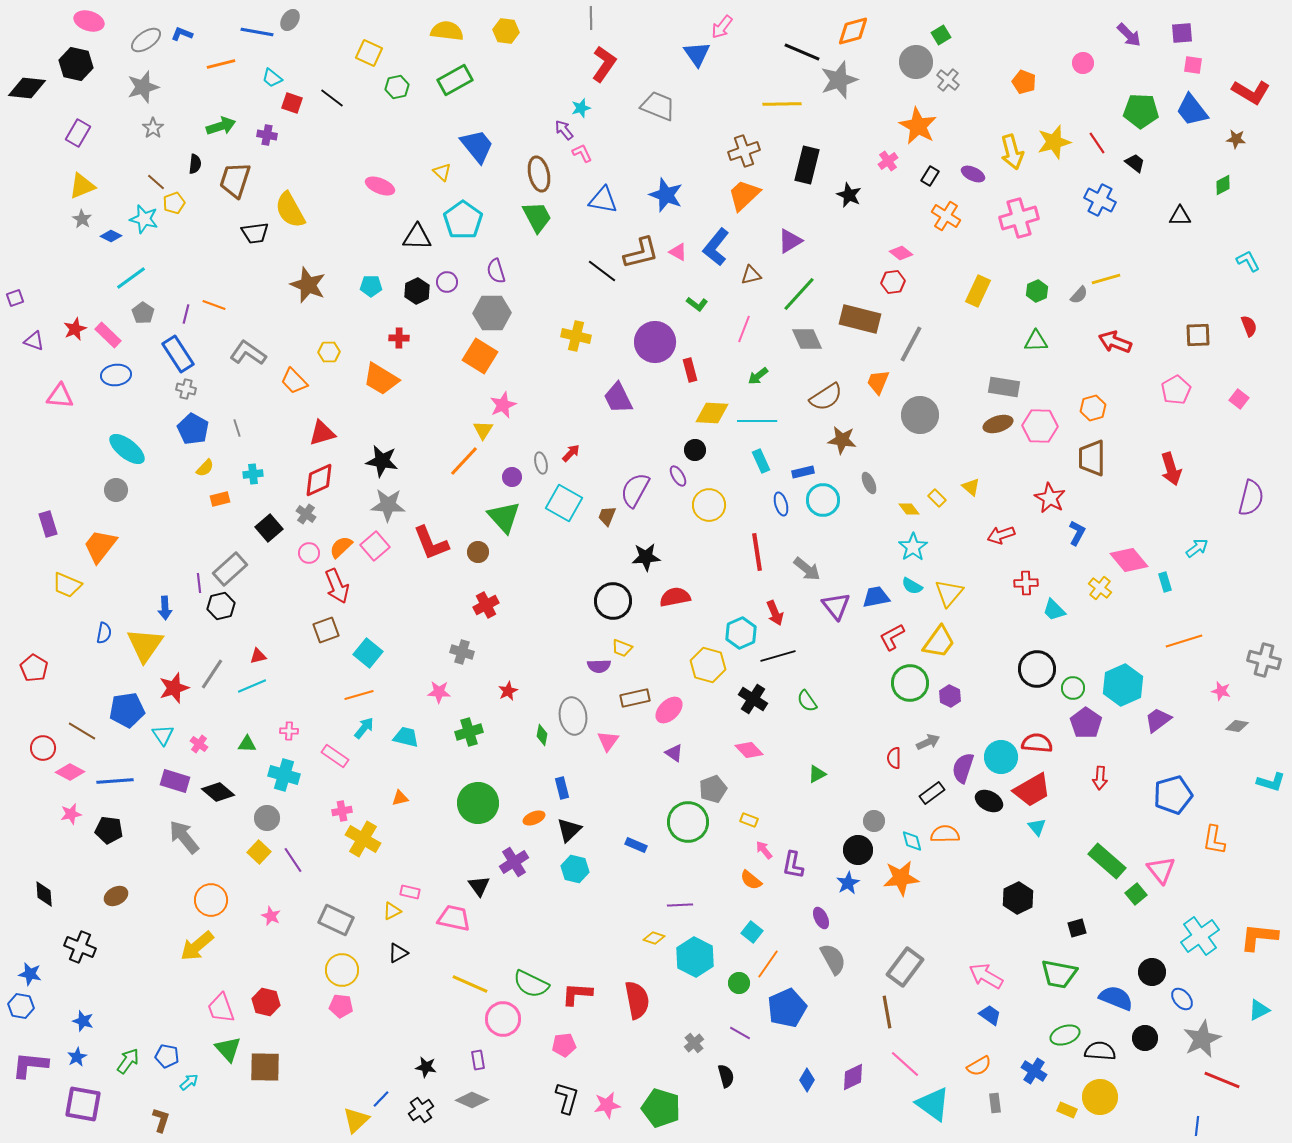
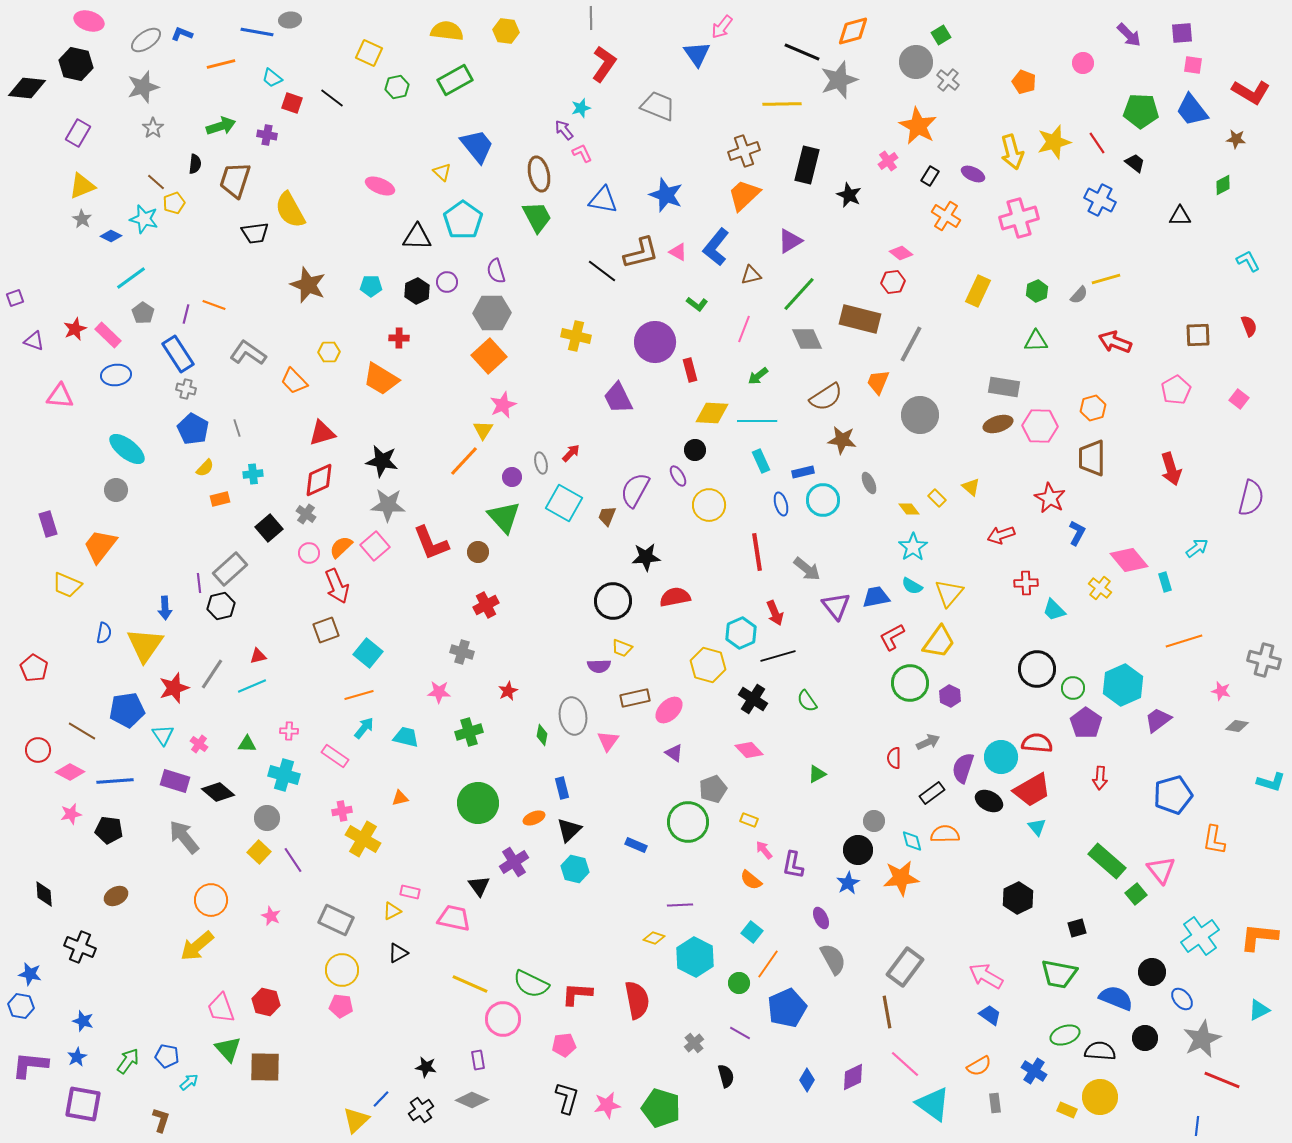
gray ellipse at (290, 20): rotated 50 degrees clockwise
orange square at (480, 356): moved 9 px right; rotated 16 degrees clockwise
red circle at (43, 748): moved 5 px left, 2 px down
